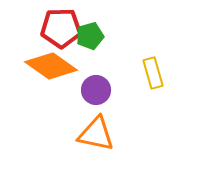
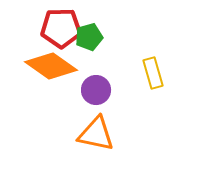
green pentagon: moved 1 px left, 1 px down
